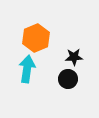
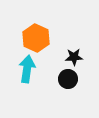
orange hexagon: rotated 12 degrees counterclockwise
